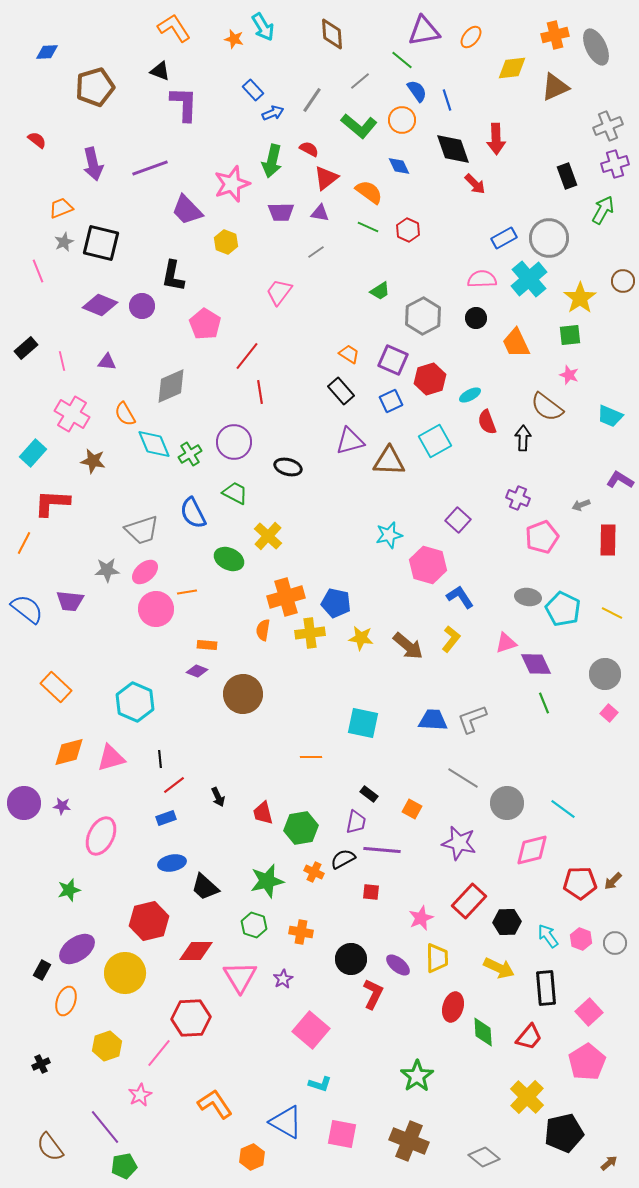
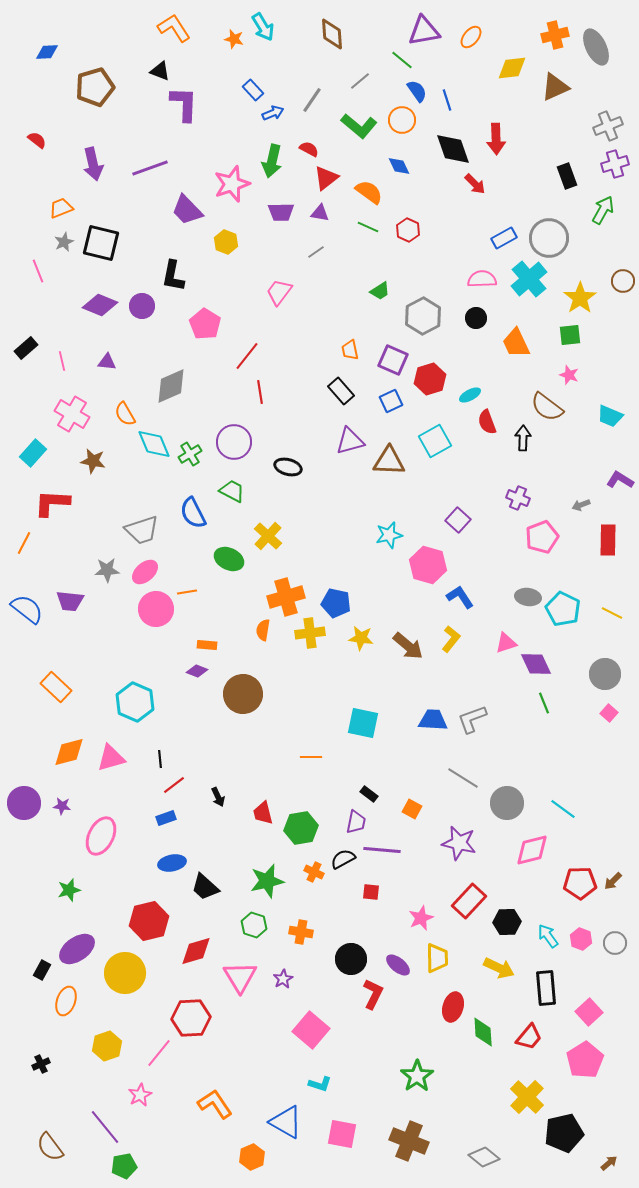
orange trapezoid at (349, 354): moved 1 px right, 4 px up; rotated 135 degrees counterclockwise
green trapezoid at (235, 493): moved 3 px left, 2 px up
red diamond at (196, 951): rotated 16 degrees counterclockwise
pink pentagon at (587, 1062): moved 2 px left, 2 px up
